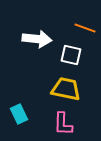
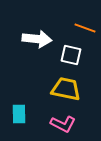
cyan rectangle: rotated 24 degrees clockwise
pink L-shape: rotated 65 degrees counterclockwise
